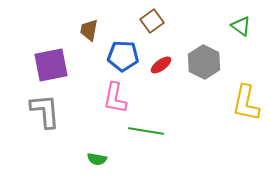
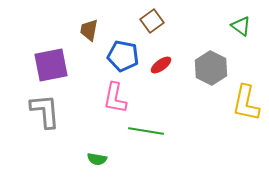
blue pentagon: rotated 8 degrees clockwise
gray hexagon: moved 7 px right, 6 px down
